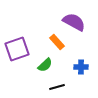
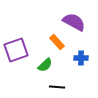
purple square: moved 1 px left, 1 px down
blue cross: moved 9 px up
black line: rotated 21 degrees clockwise
